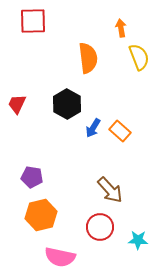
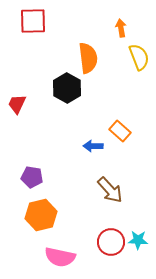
black hexagon: moved 16 px up
blue arrow: moved 18 px down; rotated 60 degrees clockwise
red circle: moved 11 px right, 15 px down
